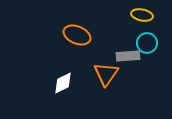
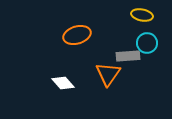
orange ellipse: rotated 40 degrees counterclockwise
orange triangle: moved 2 px right
white diamond: rotated 75 degrees clockwise
